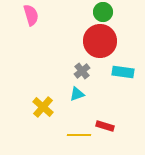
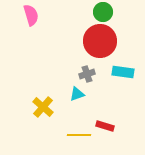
gray cross: moved 5 px right, 3 px down; rotated 21 degrees clockwise
